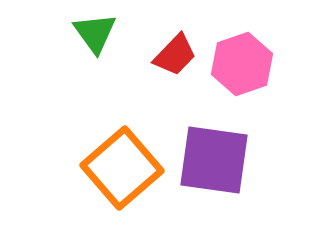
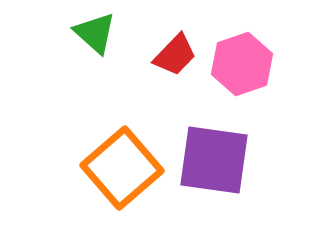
green triangle: rotated 12 degrees counterclockwise
